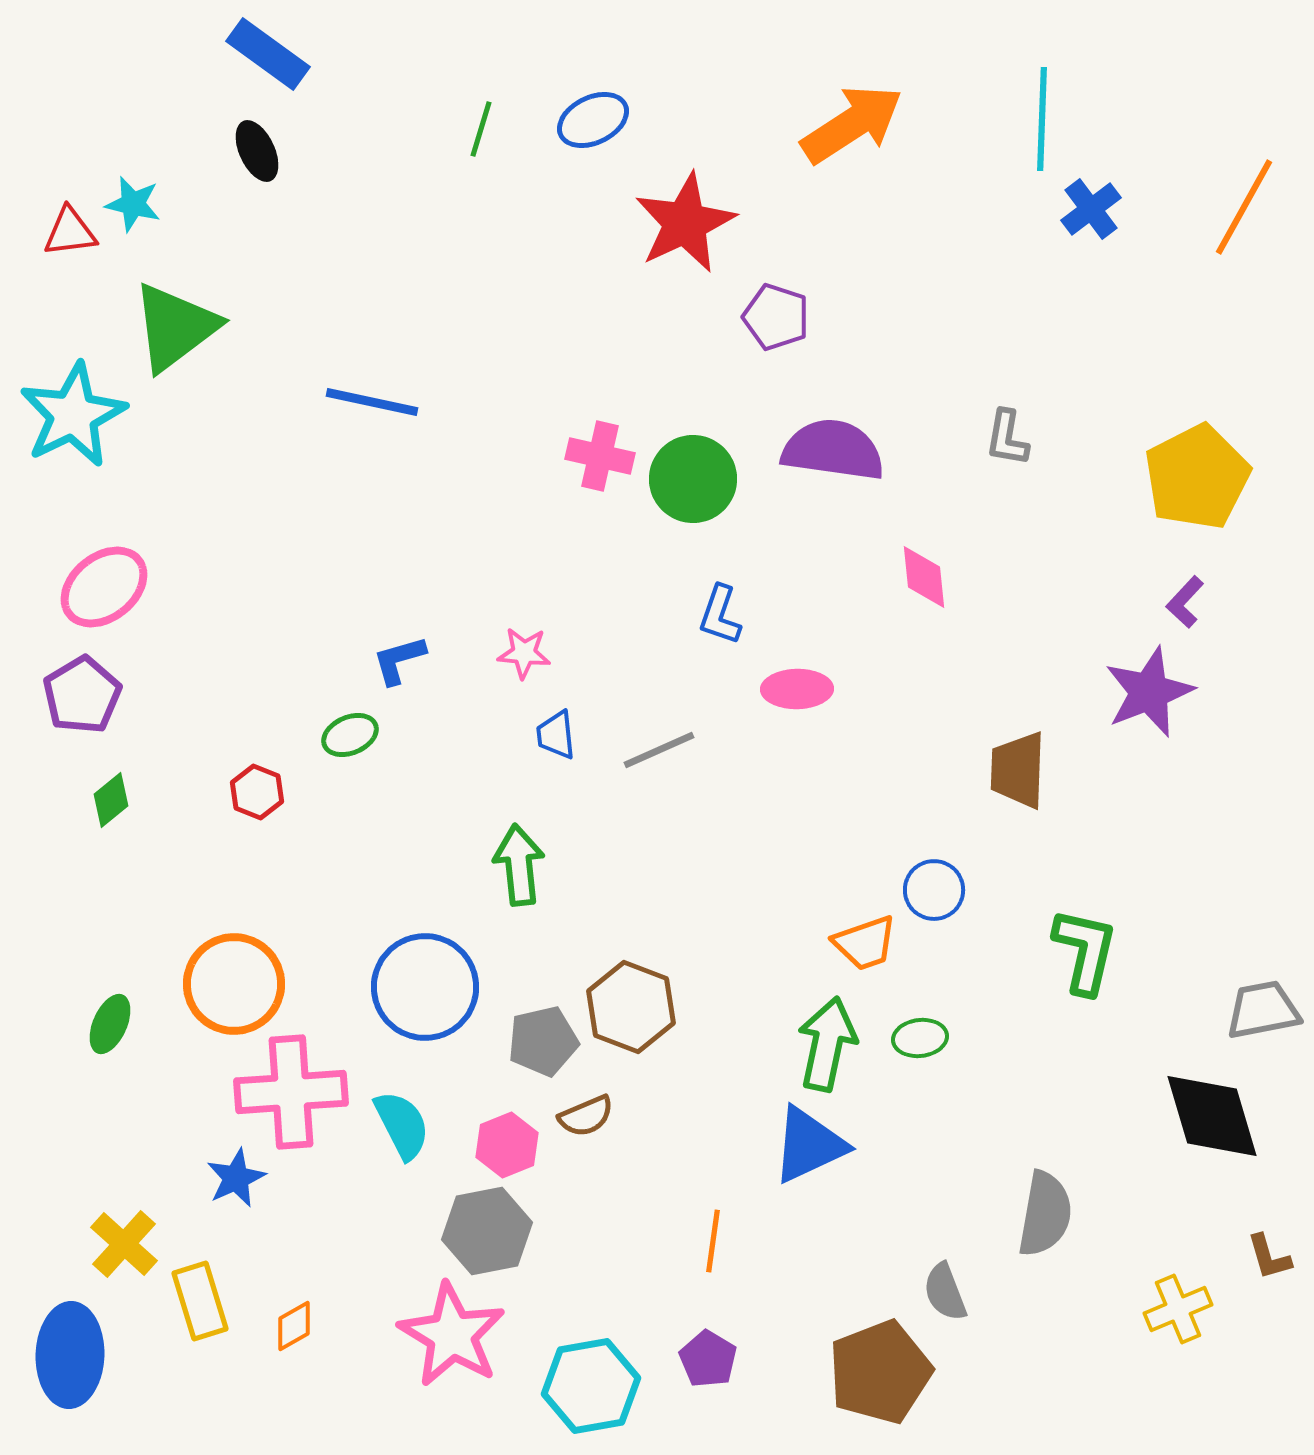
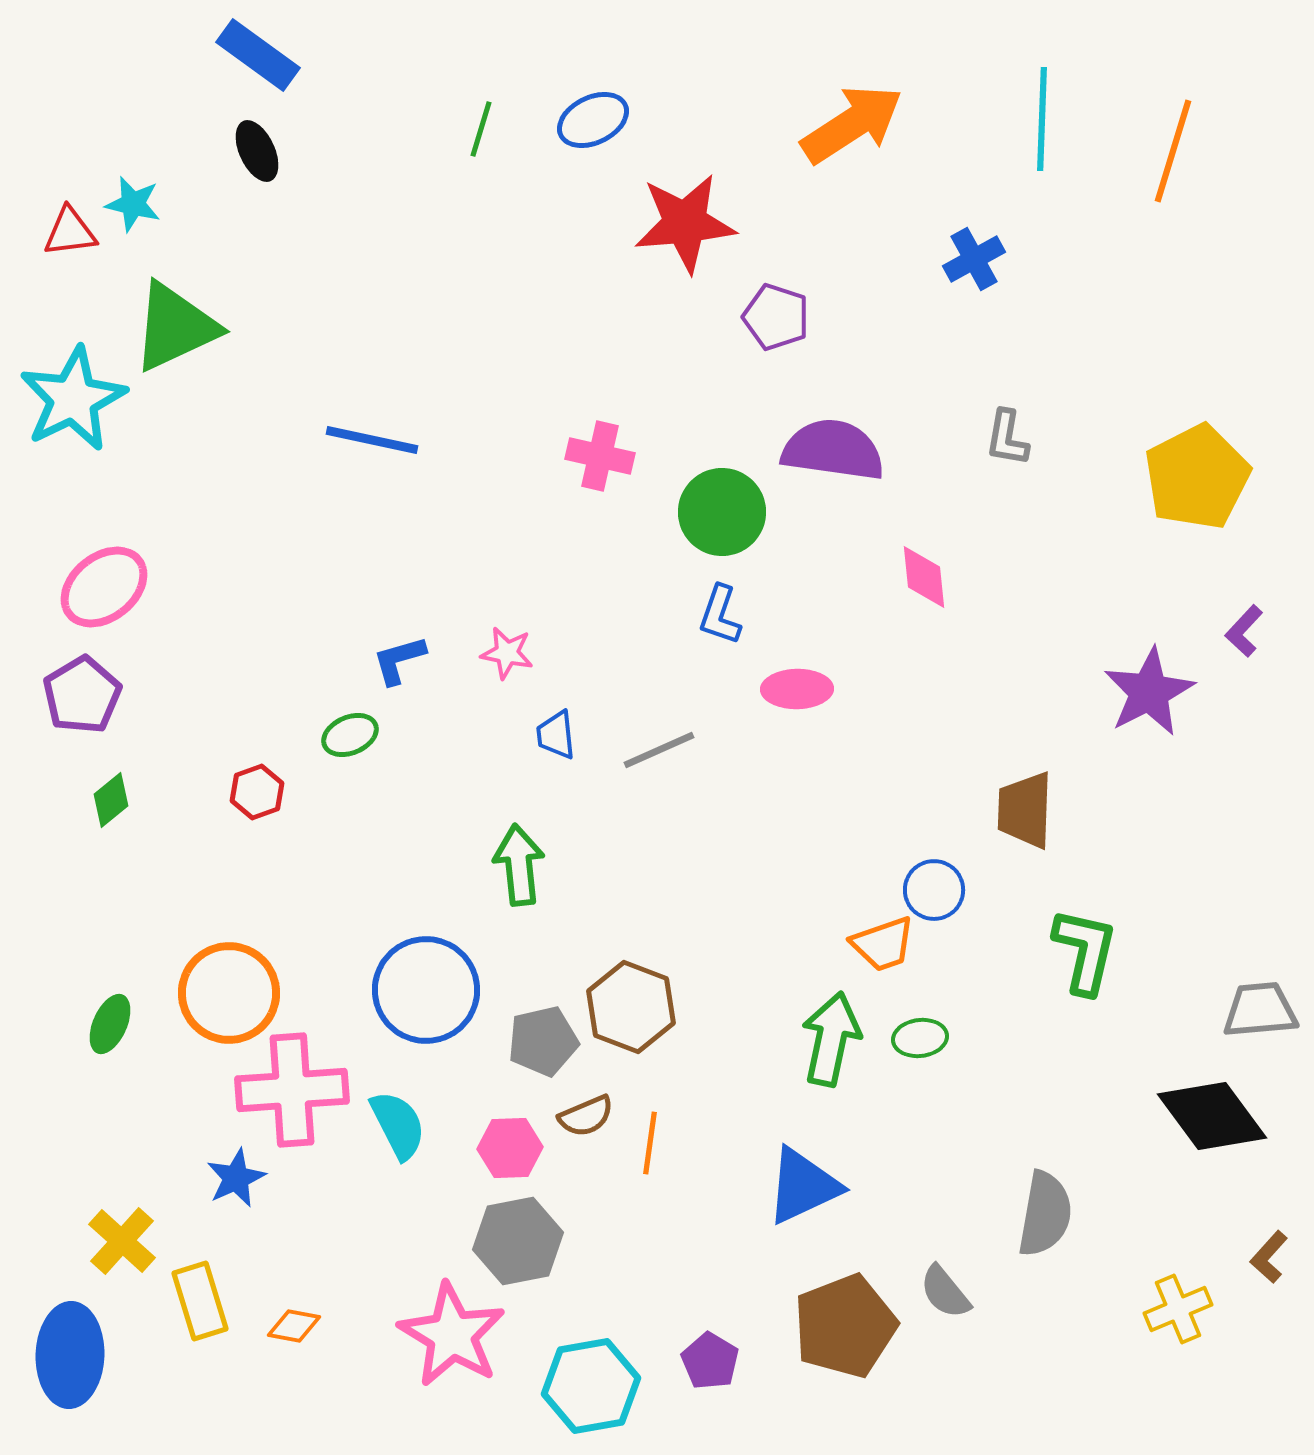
blue rectangle at (268, 54): moved 10 px left, 1 px down
orange line at (1244, 207): moved 71 px left, 56 px up; rotated 12 degrees counterclockwise
blue cross at (1091, 209): moved 117 px left, 50 px down; rotated 8 degrees clockwise
red star at (685, 223): rotated 20 degrees clockwise
green triangle at (175, 327): rotated 12 degrees clockwise
blue line at (372, 402): moved 38 px down
cyan star at (73, 415): moved 16 px up
green circle at (693, 479): moved 29 px right, 33 px down
purple L-shape at (1185, 602): moved 59 px right, 29 px down
pink star at (524, 653): moved 17 px left; rotated 6 degrees clockwise
purple star at (1149, 692): rotated 6 degrees counterclockwise
brown trapezoid at (1018, 770): moved 7 px right, 40 px down
red hexagon at (257, 792): rotated 18 degrees clockwise
orange trapezoid at (865, 943): moved 18 px right, 1 px down
orange circle at (234, 984): moved 5 px left, 9 px down
blue circle at (425, 987): moved 1 px right, 3 px down
gray trapezoid at (1263, 1010): moved 3 px left; rotated 6 degrees clockwise
green arrow at (827, 1044): moved 4 px right, 5 px up
pink cross at (291, 1092): moved 1 px right, 2 px up
black diamond at (1212, 1116): rotated 20 degrees counterclockwise
cyan semicircle at (402, 1125): moved 4 px left
pink hexagon at (507, 1145): moved 3 px right, 3 px down; rotated 20 degrees clockwise
blue triangle at (809, 1145): moved 6 px left, 41 px down
gray hexagon at (487, 1231): moved 31 px right, 10 px down
orange line at (713, 1241): moved 63 px left, 98 px up
yellow cross at (124, 1244): moved 2 px left, 3 px up
brown L-shape at (1269, 1257): rotated 58 degrees clockwise
gray semicircle at (945, 1292): rotated 18 degrees counterclockwise
orange diamond at (294, 1326): rotated 40 degrees clockwise
purple pentagon at (708, 1359): moved 2 px right, 2 px down
brown pentagon at (880, 1372): moved 35 px left, 46 px up
